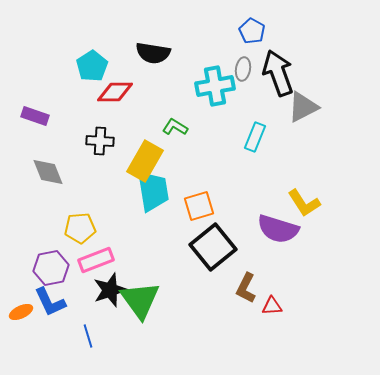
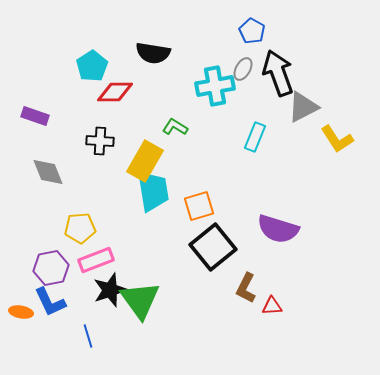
gray ellipse: rotated 20 degrees clockwise
yellow L-shape: moved 33 px right, 64 px up
orange ellipse: rotated 35 degrees clockwise
